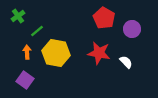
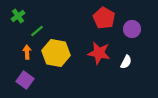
white semicircle: rotated 72 degrees clockwise
